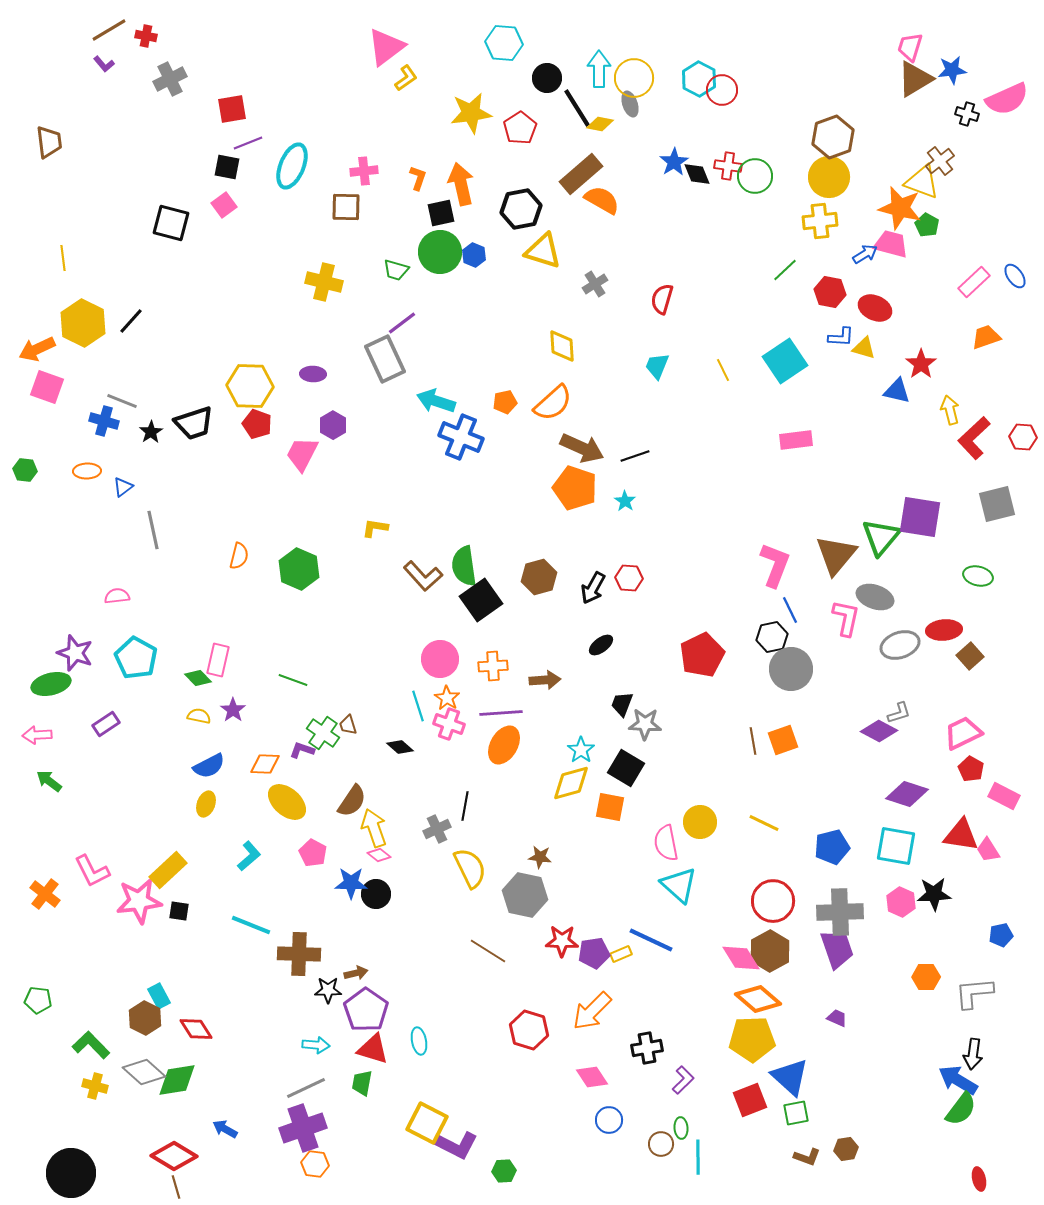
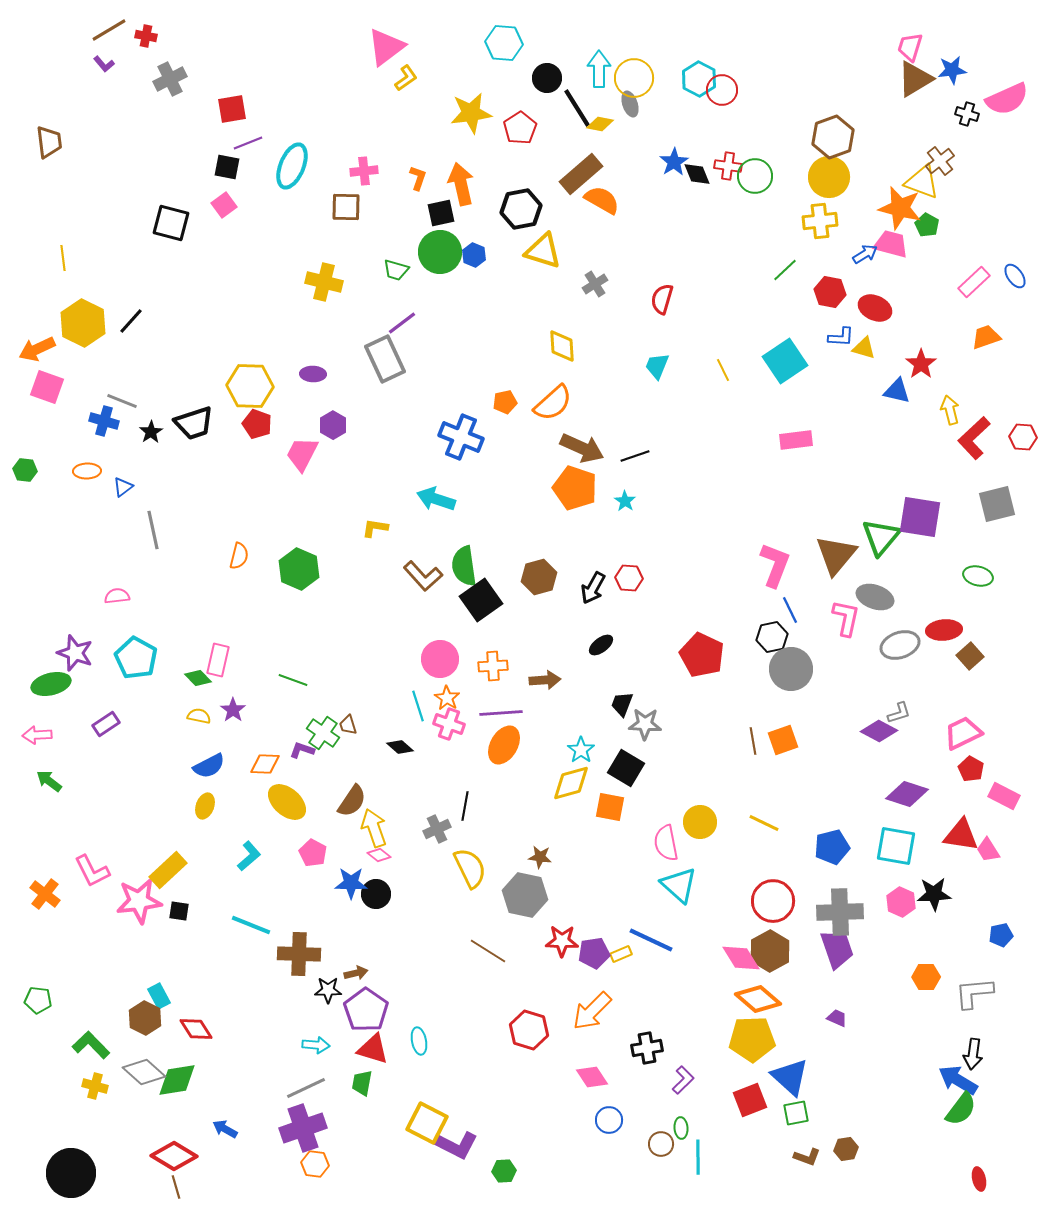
cyan arrow at (436, 401): moved 98 px down
red pentagon at (702, 655): rotated 21 degrees counterclockwise
yellow ellipse at (206, 804): moved 1 px left, 2 px down
